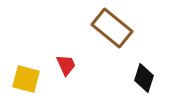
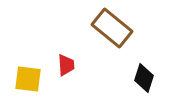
red trapezoid: rotated 20 degrees clockwise
yellow square: moved 2 px right; rotated 8 degrees counterclockwise
